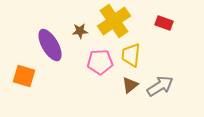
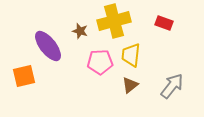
yellow cross: rotated 20 degrees clockwise
brown star: rotated 21 degrees clockwise
purple ellipse: moved 2 px left, 1 px down; rotated 8 degrees counterclockwise
orange square: rotated 30 degrees counterclockwise
gray arrow: moved 12 px right; rotated 20 degrees counterclockwise
